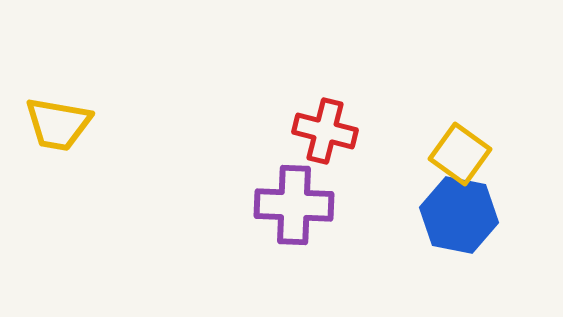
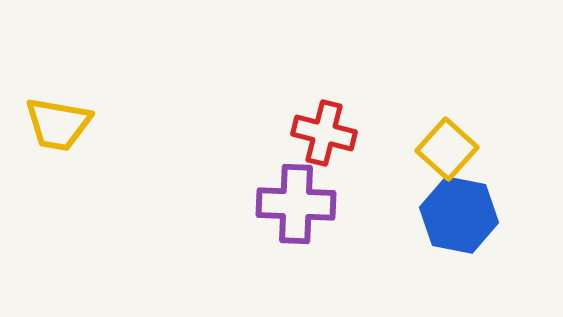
red cross: moved 1 px left, 2 px down
yellow square: moved 13 px left, 5 px up; rotated 6 degrees clockwise
purple cross: moved 2 px right, 1 px up
